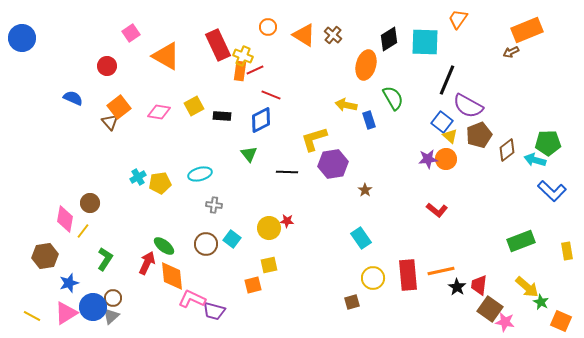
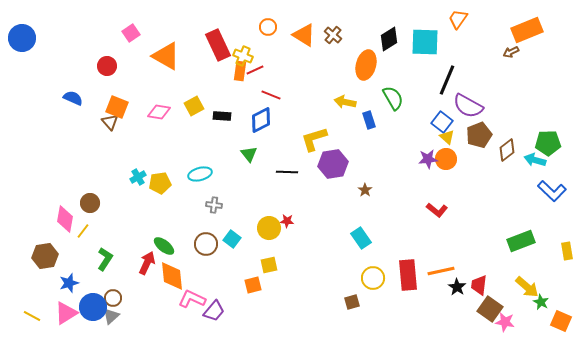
yellow arrow at (346, 105): moved 1 px left, 3 px up
orange square at (119, 107): moved 2 px left; rotated 30 degrees counterclockwise
yellow triangle at (450, 136): moved 3 px left, 1 px down
purple trapezoid at (214, 311): rotated 65 degrees counterclockwise
